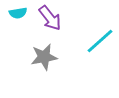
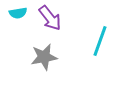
cyan line: rotated 28 degrees counterclockwise
